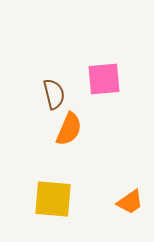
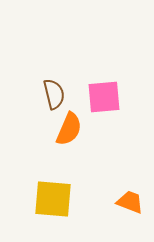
pink square: moved 18 px down
orange trapezoid: rotated 124 degrees counterclockwise
